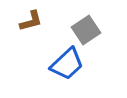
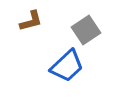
blue trapezoid: moved 2 px down
